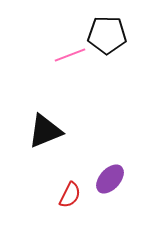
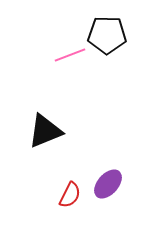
purple ellipse: moved 2 px left, 5 px down
